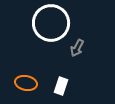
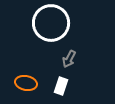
gray arrow: moved 8 px left, 11 px down
